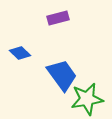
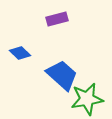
purple rectangle: moved 1 px left, 1 px down
blue trapezoid: rotated 12 degrees counterclockwise
